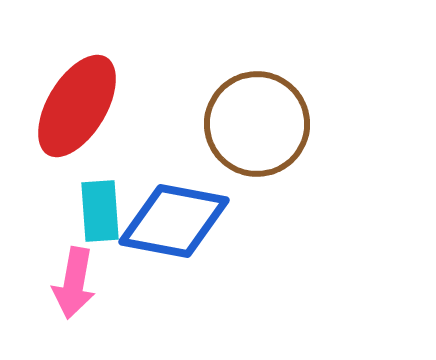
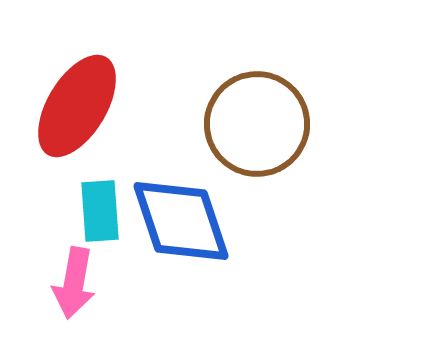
blue diamond: moved 7 px right; rotated 61 degrees clockwise
